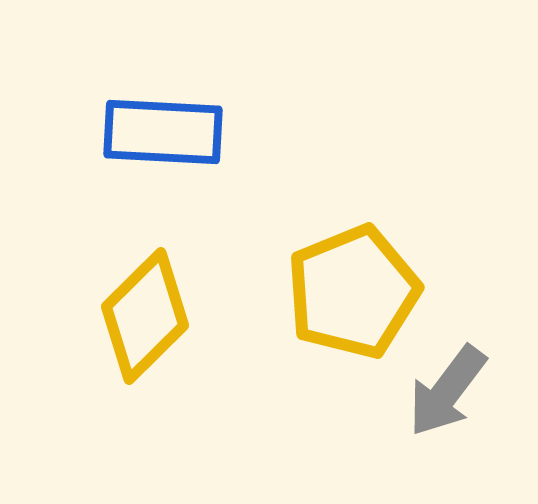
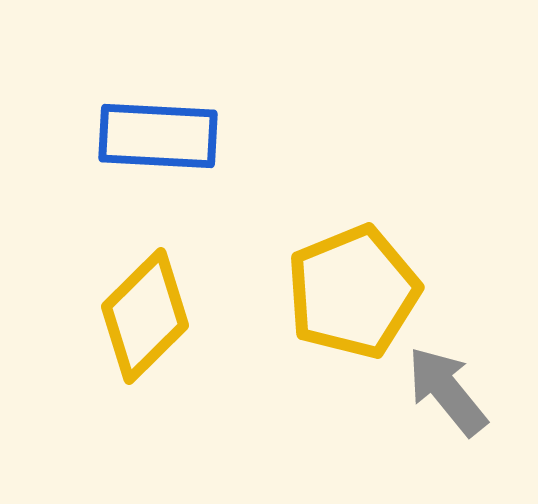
blue rectangle: moved 5 px left, 4 px down
gray arrow: rotated 104 degrees clockwise
